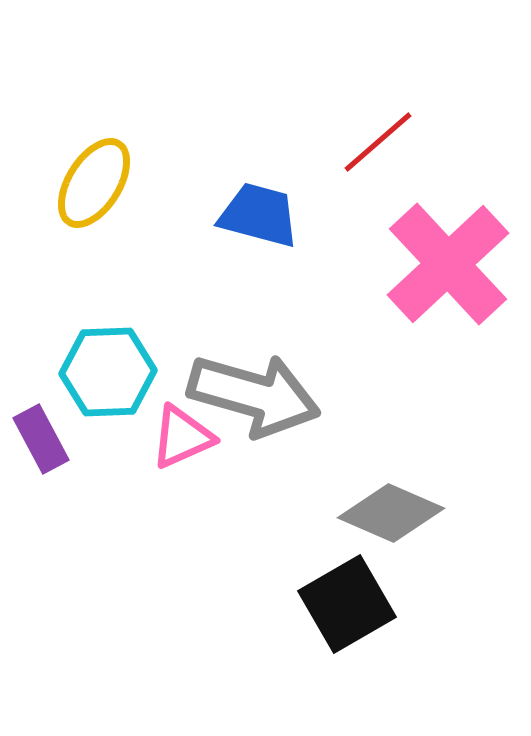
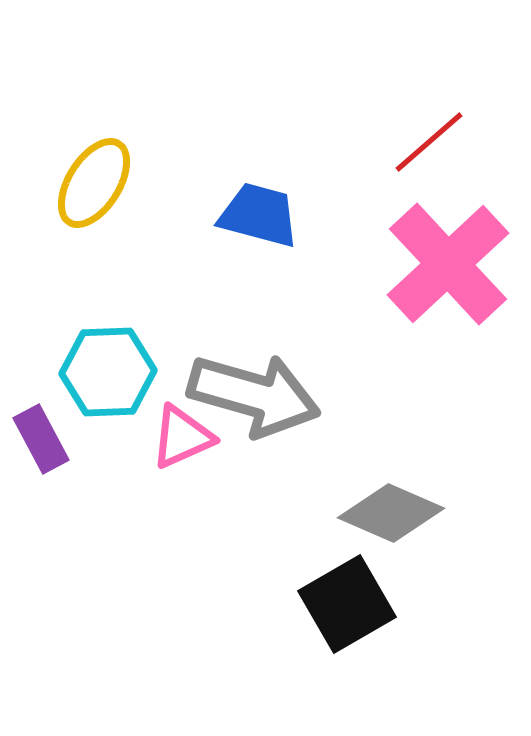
red line: moved 51 px right
